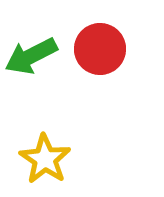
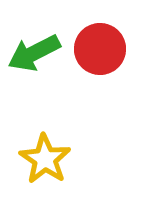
green arrow: moved 3 px right, 3 px up
